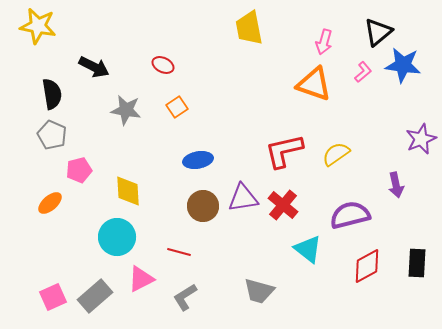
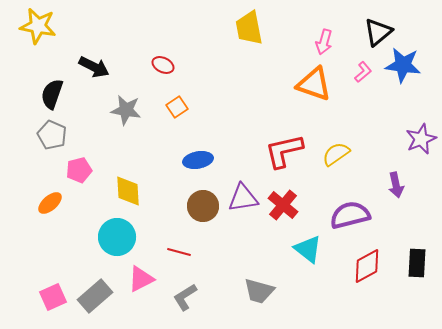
black semicircle: rotated 152 degrees counterclockwise
